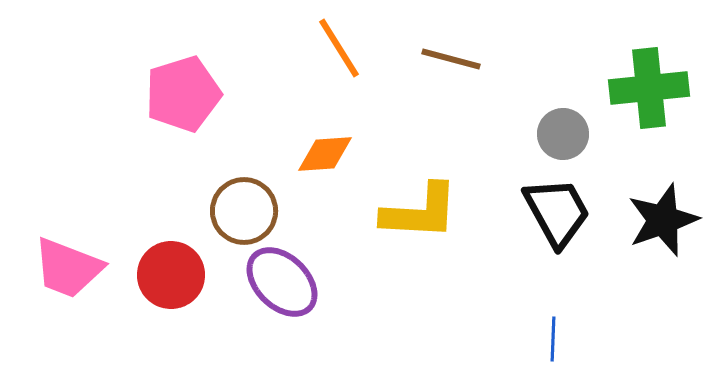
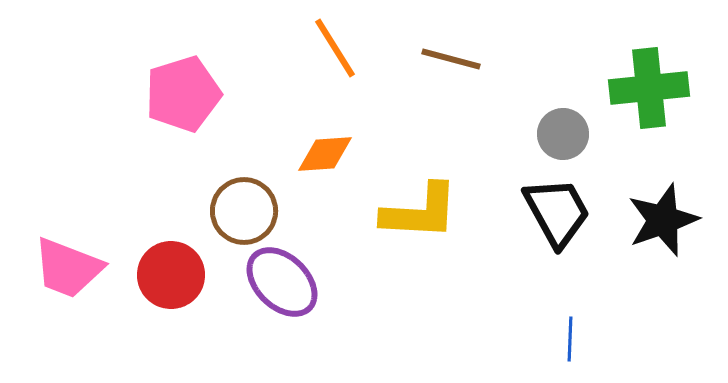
orange line: moved 4 px left
blue line: moved 17 px right
